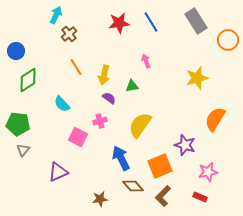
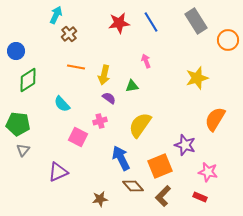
orange line: rotated 48 degrees counterclockwise
pink star: rotated 24 degrees clockwise
